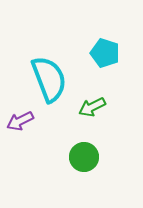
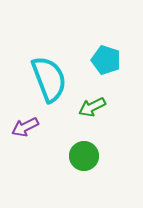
cyan pentagon: moved 1 px right, 7 px down
purple arrow: moved 5 px right, 6 px down
green circle: moved 1 px up
